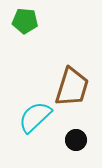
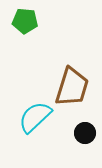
black circle: moved 9 px right, 7 px up
